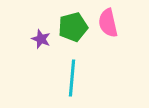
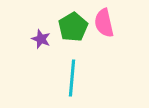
pink semicircle: moved 4 px left
green pentagon: rotated 16 degrees counterclockwise
